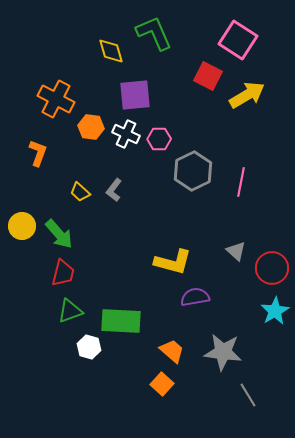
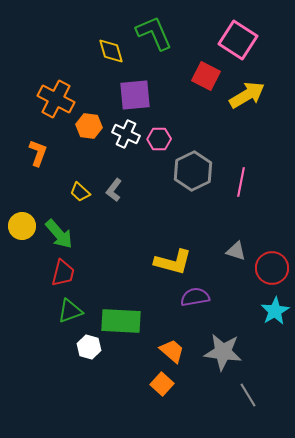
red square: moved 2 px left
orange hexagon: moved 2 px left, 1 px up
gray triangle: rotated 25 degrees counterclockwise
